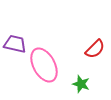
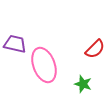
pink ellipse: rotated 8 degrees clockwise
green star: moved 2 px right
